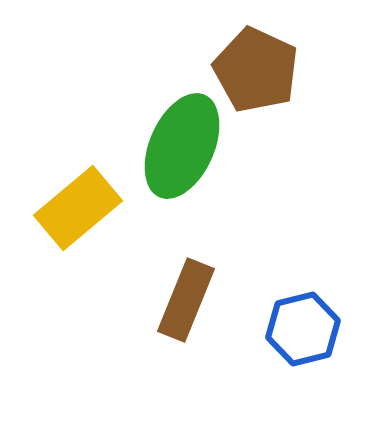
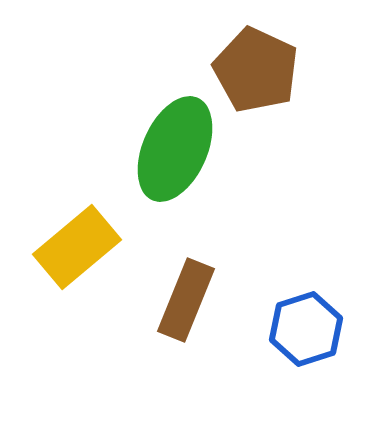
green ellipse: moved 7 px left, 3 px down
yellow rectangle: moved 1 px left, 39 px down
blue hexagon: moved 3 px right; rotated 4 degrees counterclockwise
